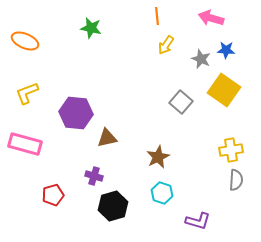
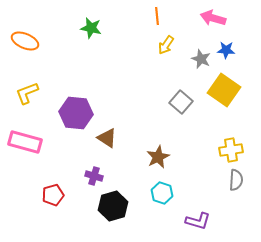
pink arrow: moved 2 px right
brown triangle: rotated 45 degrees clockwise
pink rectangle: moved 2 px up
